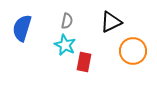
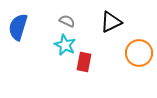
gray semicircle: rotated 77 degrees counterclockwise
blue semicircle: moved 4 px left, 1 px up
orange circle: moved 6 px right, 2 px down
